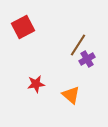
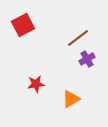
red square: moved 2 px up
brown line: moved 7 px up; rotated 20 degrees clockwise
orange triangle: moved 4 px down; rotated 48 degrees clockwise
